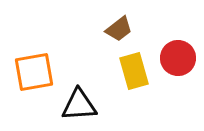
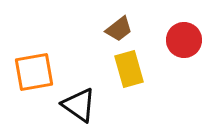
red circle: moved 6 px right, 18 px up
yellow rectangle: moved 5 px left, 2 px up
black triangle: rotated 39 degrees clockwise
